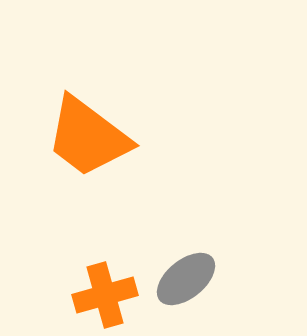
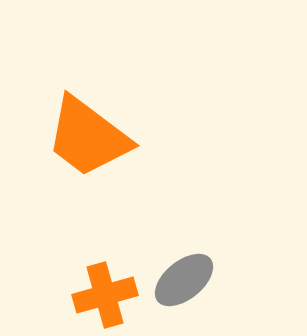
gray ellipse: moved 2 px left, 1 px down
